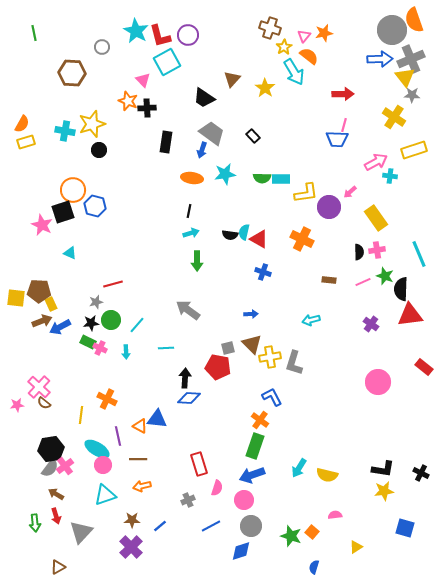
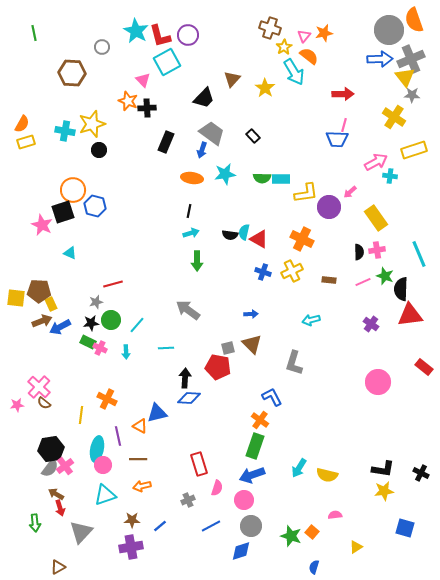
gray circle at (392, 30): moved 3 px left
black trapezoid at (204, 98): rotated 80 degrees counterclockwise
black rectangle at (166, 142): rotated 15 degrees clockwise
yellow cross at (270, 357): moved 22 px right, 86 px up; rotated 15 degrees counterclockwise
blue triangle at (157, 419): moved 6 px up; rotated 20 degrees counterclockwise
cyan ellipse at (97, 449): rotated 70 degrees clockwise
red arrow at (56, 516): moved 4 px right, 8 px up
purple cross at (131, 547): rotated 35 degrees clockwise
